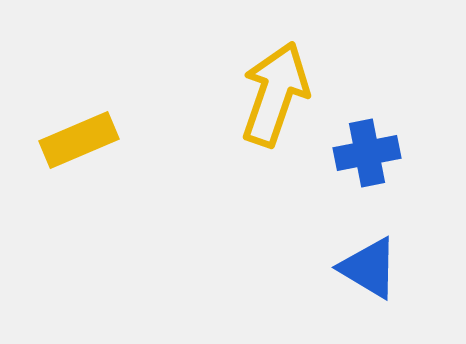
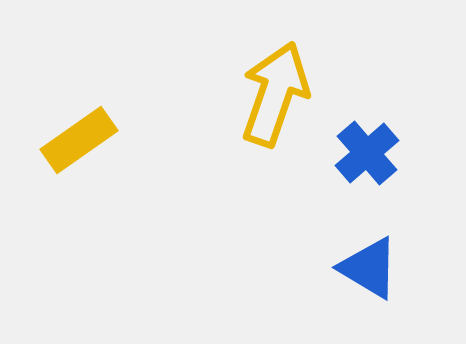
yellow rectangle: rotated 12 degrees counterclockwise
blue cross: rotated 30 degrees counterclockwise
